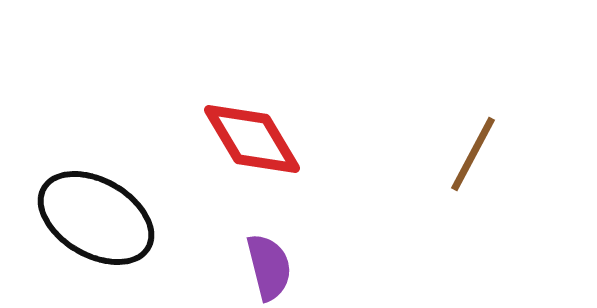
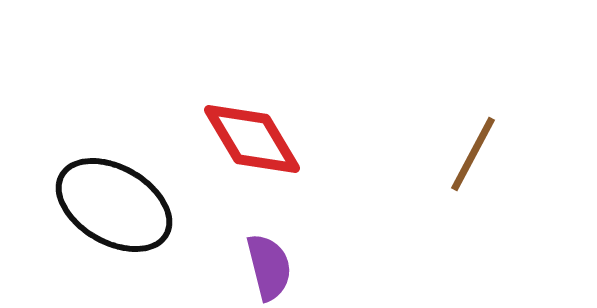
black ellipse: moved 18 px right, 13 px up
